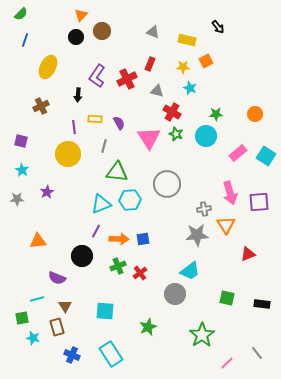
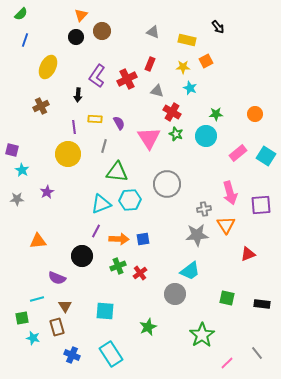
purple square at (21, 141): moved 9 px left, 9 px down
purple square at (259, 202): moved 2 px right, 3 px down
